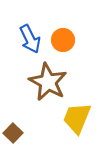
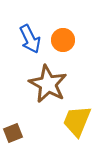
brown star: moved 2 px down
yellow trapezoid: moved 3 px down
brown square: rotated 24 degrees clockwise
